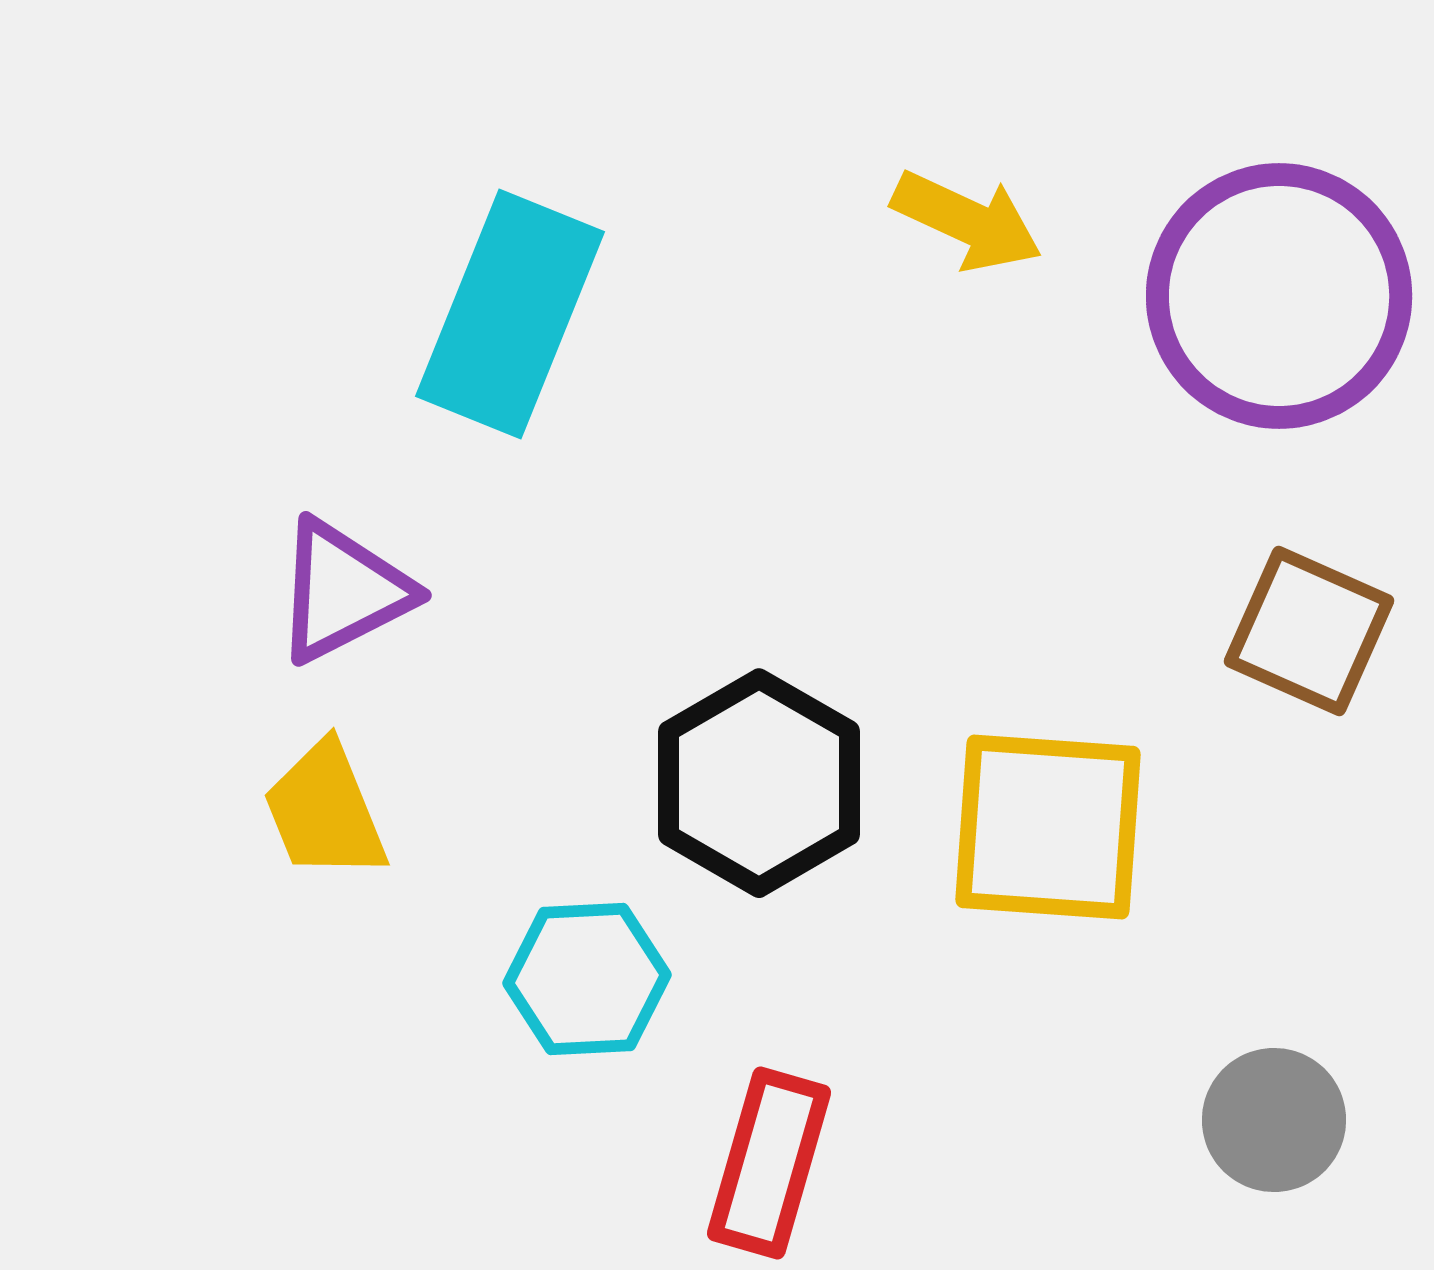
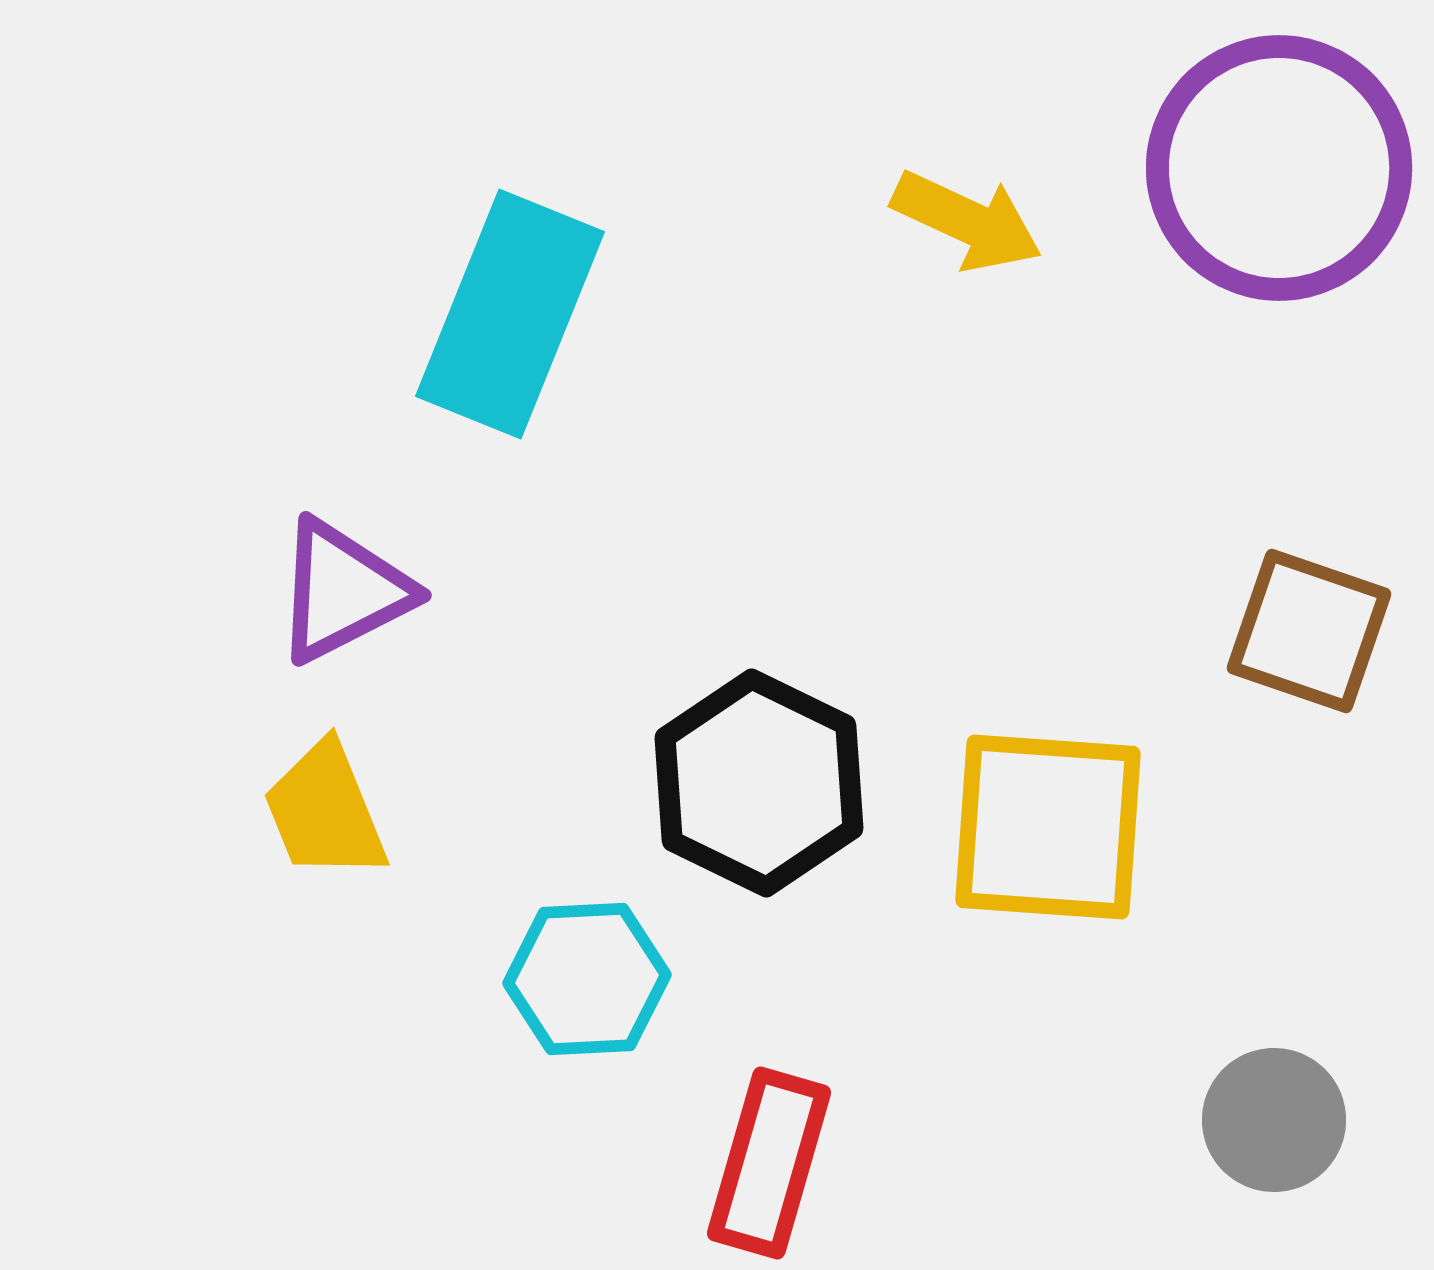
purple circle: moved 128 px up
brown square: rotated 5 degrees counterclockwise
black hexagon: rotated 4 degrees counterclockwise
